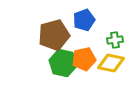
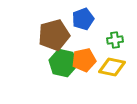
blue pentagon: moved 1 px left, 1 px up
orange pentagon: moved 1 px down
yellow diamond: moved 1 px right, 4 px down
